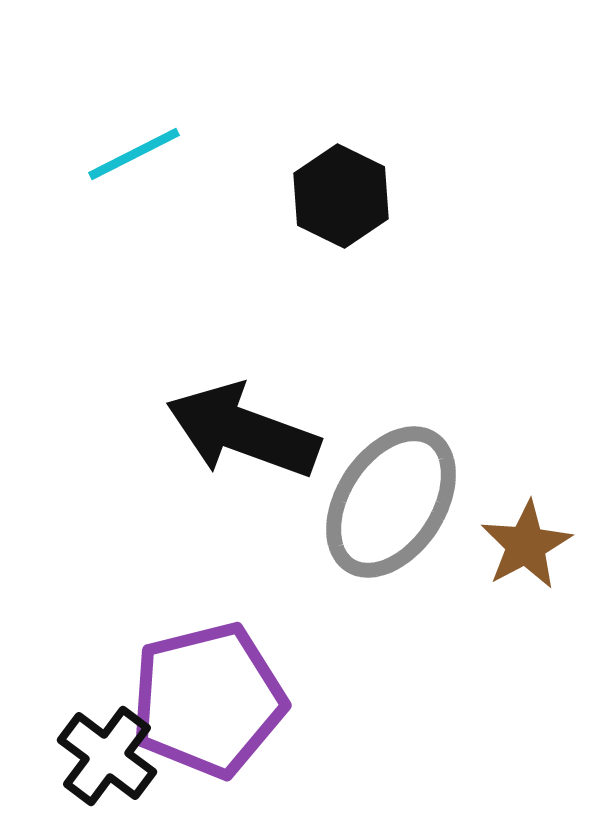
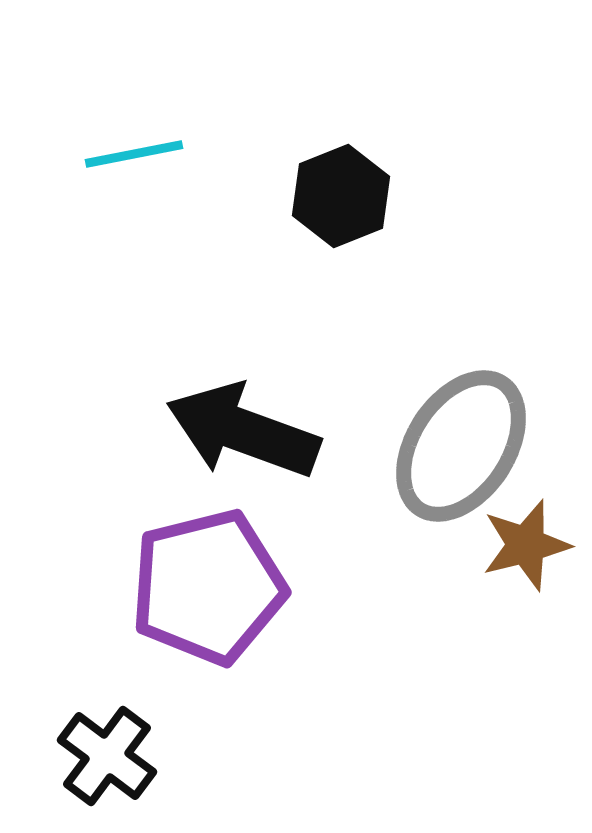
cyan line: rotated 16 degrees clockwise
black hexagon: rotated 12 degrees clockwise
gray ellipse: moved 70 px right, 56 px up
brown star: rotated 14 degrees clockwise
purple pentagon: moved 113 px up
